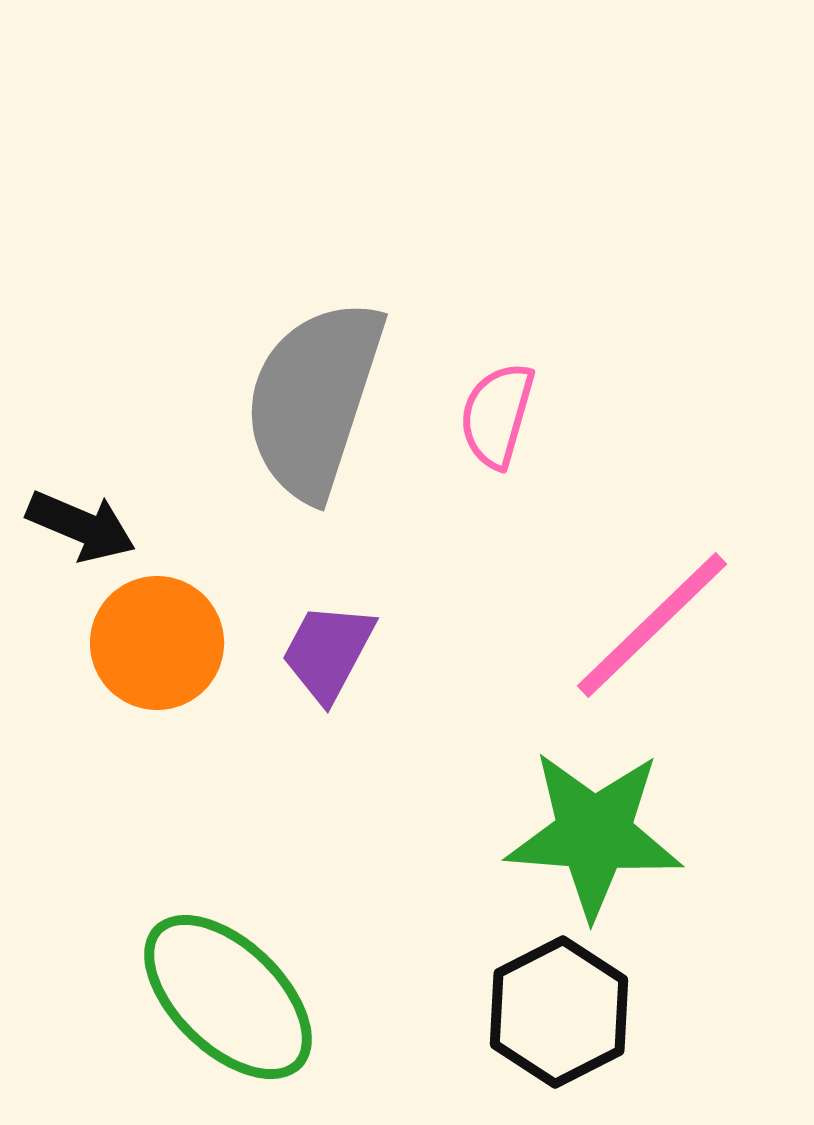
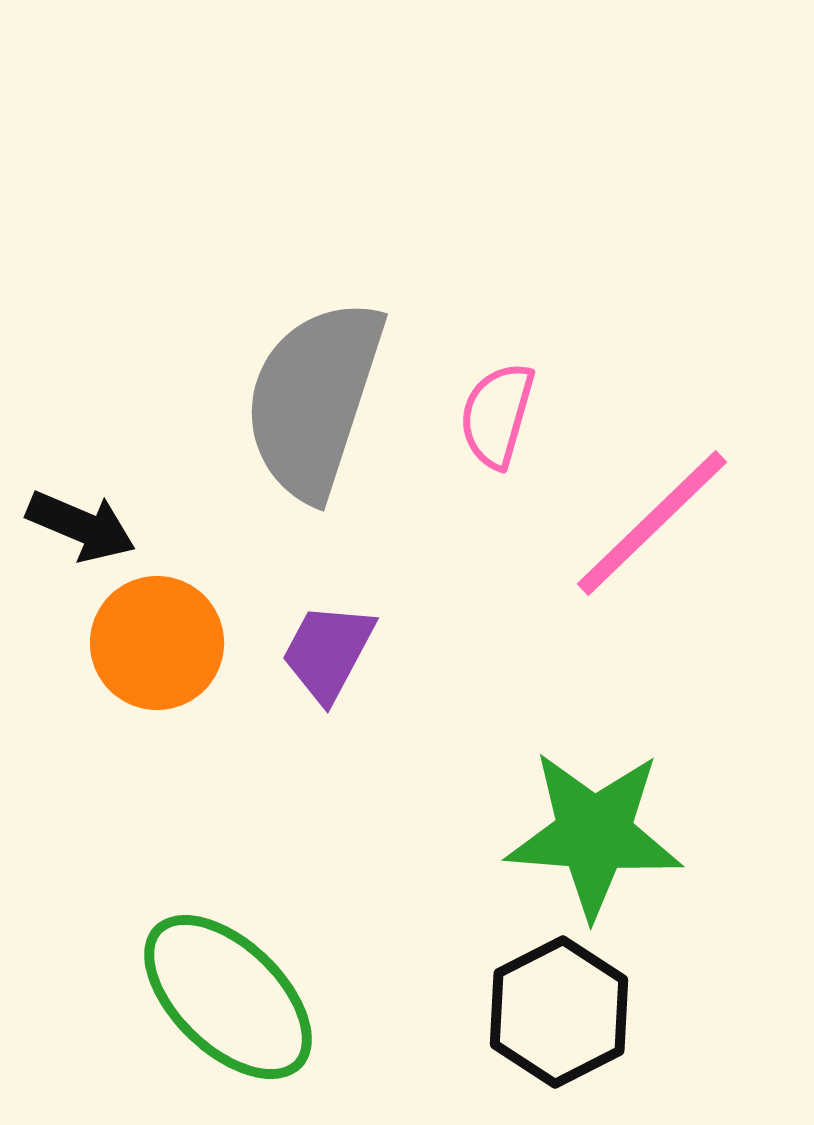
pink line: moved 102 px up
